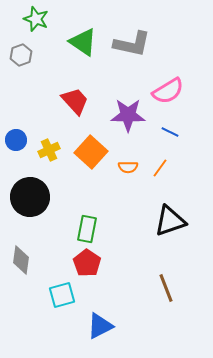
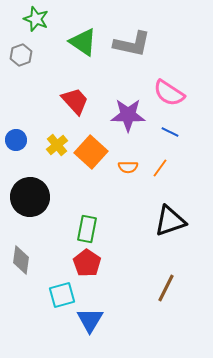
pink semicircle: moved 1 px right, 2 px down; rotated 64 degrees clockwise
yellow cross: moved 8 px right, 5 px up; rotated 15 degrees counterclockwise
brown line: rotated 48 degrees clockwise
blue triangle: moved 10 px left, 6 px up; rotated 32 degrees counterclockwise
